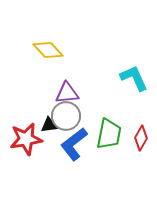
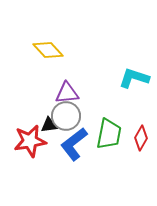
cyan L-shape: rotated 48 degrees counterclockwise
red star: moved 4 px right, 2 px down
